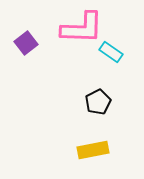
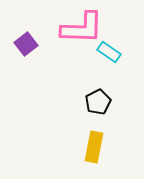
purple square: moved 1 px down
cyan rectangle: moved 2 px left
yellow rectangle: moved 1 px right, 3 px up; rotated 68 degrees counterclockwise
